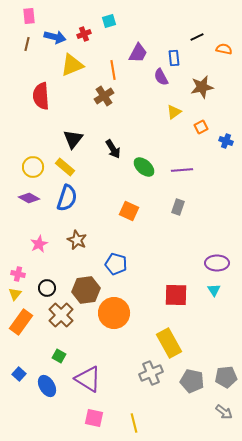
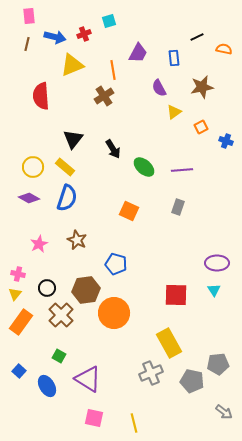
purple semicircle at (161, 77): moved 2 px left, 11 px down
blue square at (19, 374): moved 3 px up
gray pentagon at (226, 377): moved 8 px left, 13 px up
